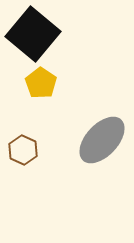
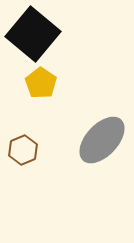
brown hexagon: rotated 12 degrees clockwise
